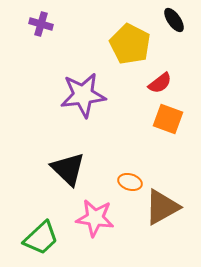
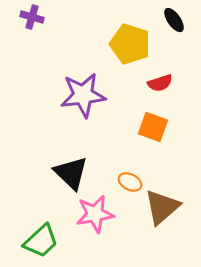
purple cross: moved 9 px left, 7 px up
yellow pentagon: rotated 9 degrees counterclockwise
red semicircle: rotated 20 degrees clockwise
orange square: moved 15 px left, 8 px down
black triangle: moved 3 px right, 4 px down
orange ellipse: rotated 10 degrees clockwise
brown triangle: rotated 12 degrees counterclockwise
pink star: moved 4 px up; rotated 18 degrees counterclockwise
green trapezoid: moved 3 px down
